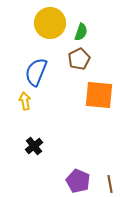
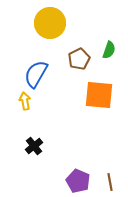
green semicircle: moved 28 px right, 18 px down
blue semicircle: moved 2 px down; rotated 8 degrees clockwise
brown line: moved 2 px up
